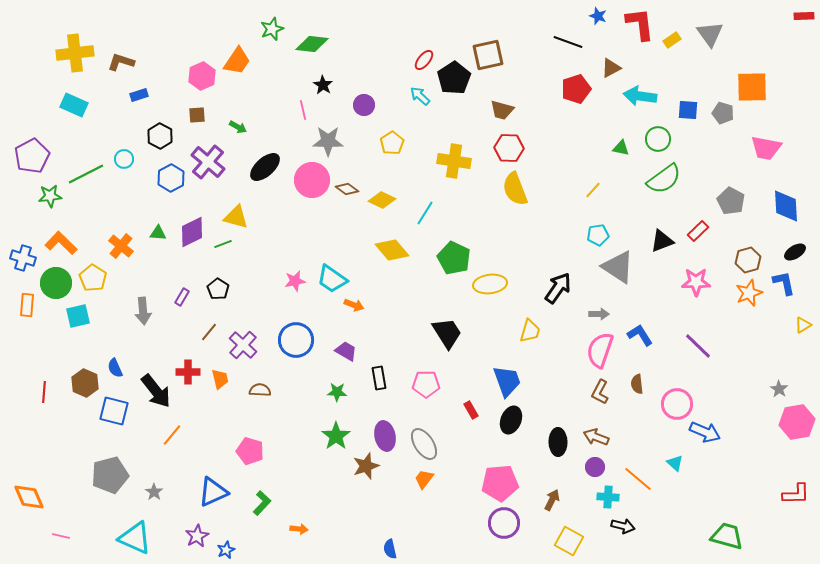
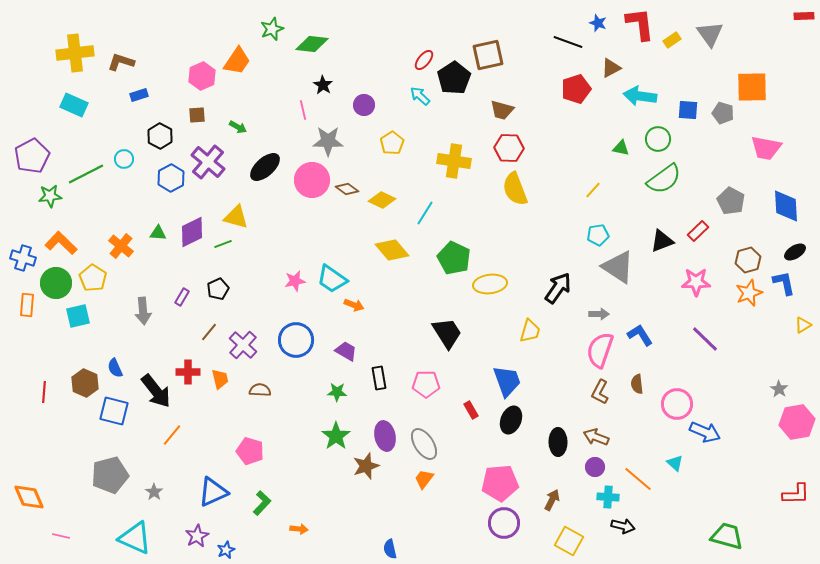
blue star at (598, 16): moved 7 px down
black pentagon at (218, 289): rotated 15 degrees clockwise
purple line at (698, 346): moved 7 px right, 7 px up
